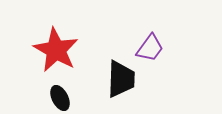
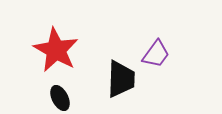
purple trapezoid: moved 6 px right, 6 px down
